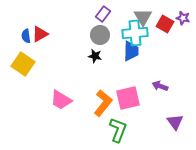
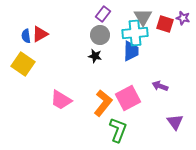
red square: rotated 12 degrees counterclockwise
pink square: rotated 15 degrees counterclockwise
